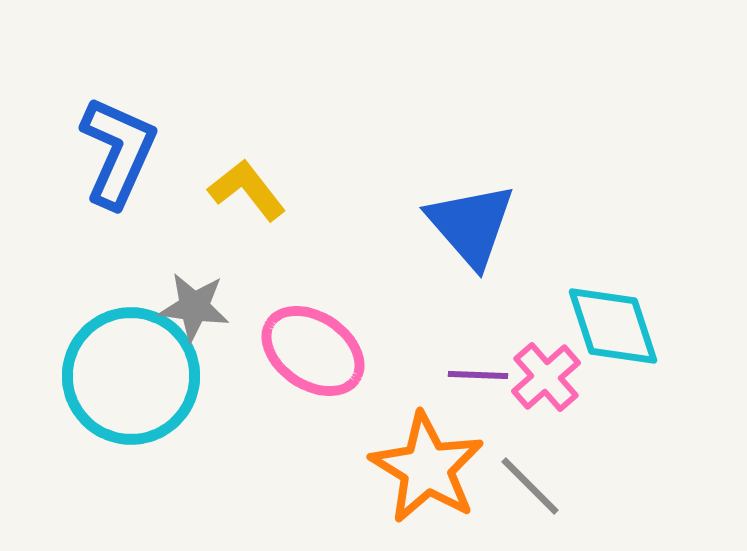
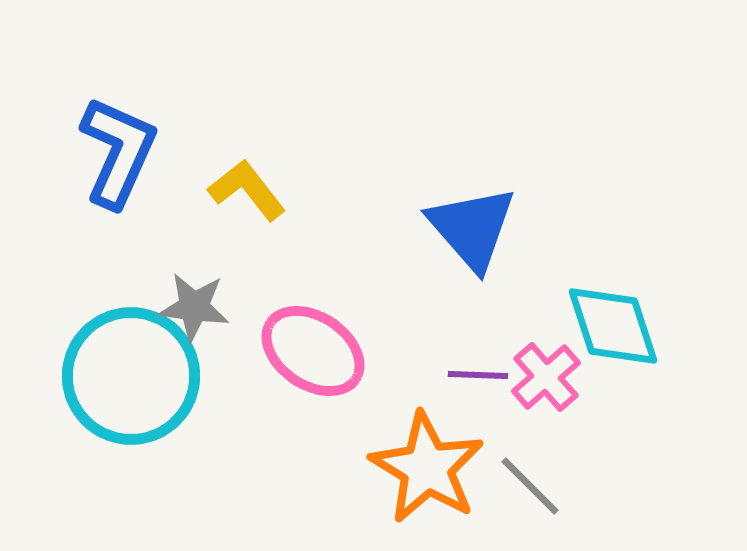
blue triangle: moved 1 px right, 3 px down
